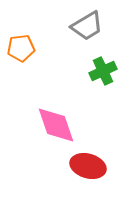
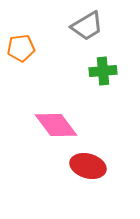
green cross: rotated 20 degrees clockwise
pink diamond: rotated 18 degrees counterclockwise
